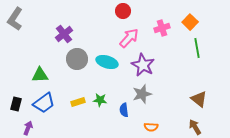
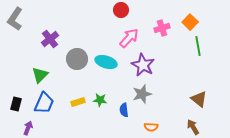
red circle: moved 2 px left, 1 px up
purple cross: moved 14 px left, 5 px down
green line: moved 1 px right, 2 px up
cyan ellipse: moved 1 px left
green triangle: rotated 42 degrees counterclockwise
blue trapezoid: rotated 30 degrees counterclockwise
brown arrow: moved 2 px left
